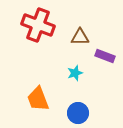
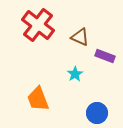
red cross: rotated 16 degrees clockwise
brown triangle: rotated 24 degrees clockwise
cyan star: moved 1 px down; rotated 14 degrees counterclockwise
blue circle: moved 19 px right
